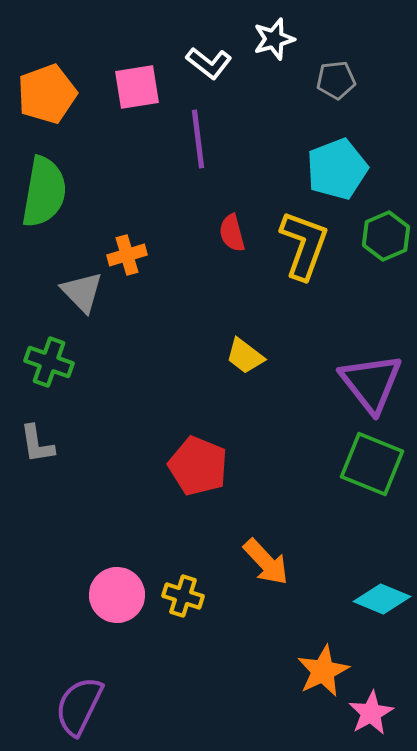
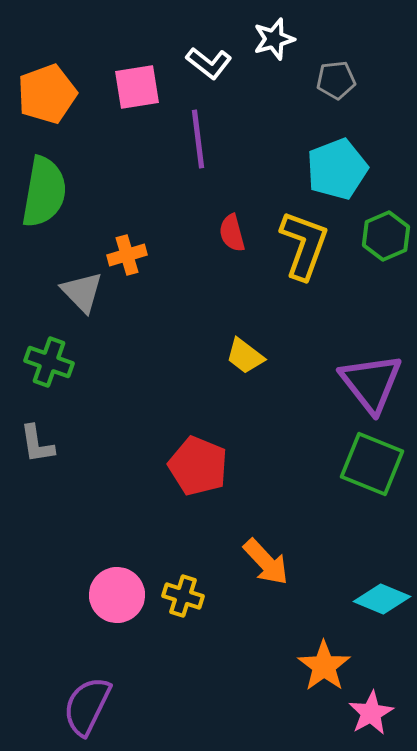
orange star: moved 1 px right, 5 px up; rotated 10 degrees counterclockwise
purple semicircle: moved 8 px right
